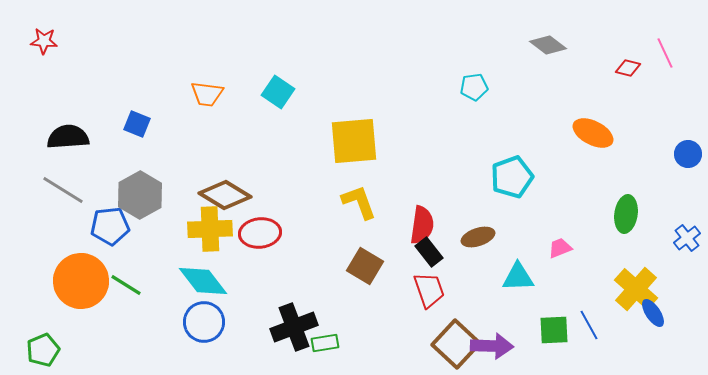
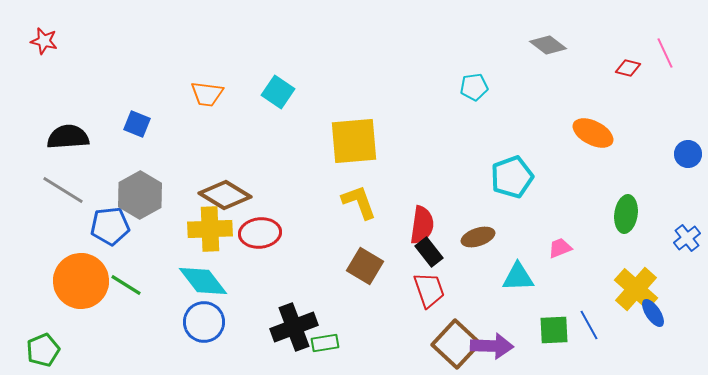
red star at (44, 41): rotated 8 degrees clockwise
